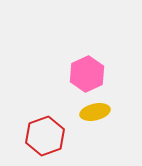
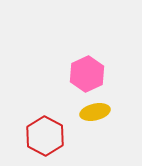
red hexagon: rotated 12 degrees counterclockwise
